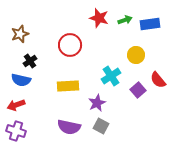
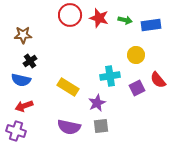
green arrow: rotated 32 degrees clockwise
blue rectangle: moved 1 px right, 1 px down
brown star: moved 3 px right, 1 px down; rotated 18 degrees clockwise
red circle: moved 30 px up
cyan cross: moved 1 px left; rotated 24 degrees clockwise
yellow rectangle: moved 1 px down; rotated 35 degrees clockwise
purple square: moved 1 px left, 2 px up; rotated 14 degrees clockwise
red arrow: moved 8 px right, 1 px down
gray square: rotated 35 degrees counterclockwise
